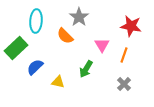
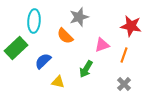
gray star: rotated 18 degrees clockwise
cyan ellipse: moved 2 px left
pink triangle: rotated 42 degrees clockwise
blue semicircle: moved 8 px right, 6 px up
